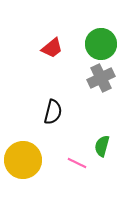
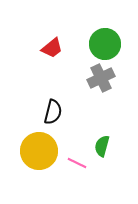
green circle: moved 4 px right
yellow circle: moved 16 px right, 9 px up
